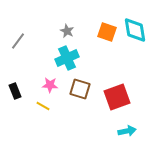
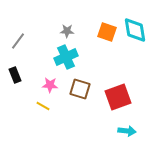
gray star: rotated 24 degrees counterclockwise
cyan cross: moved 1 px left, 1 px up
black rectangle: moved 16 px up
red square: moved 1 px right
cyan arrow: rotated 18 degrees clockwise
